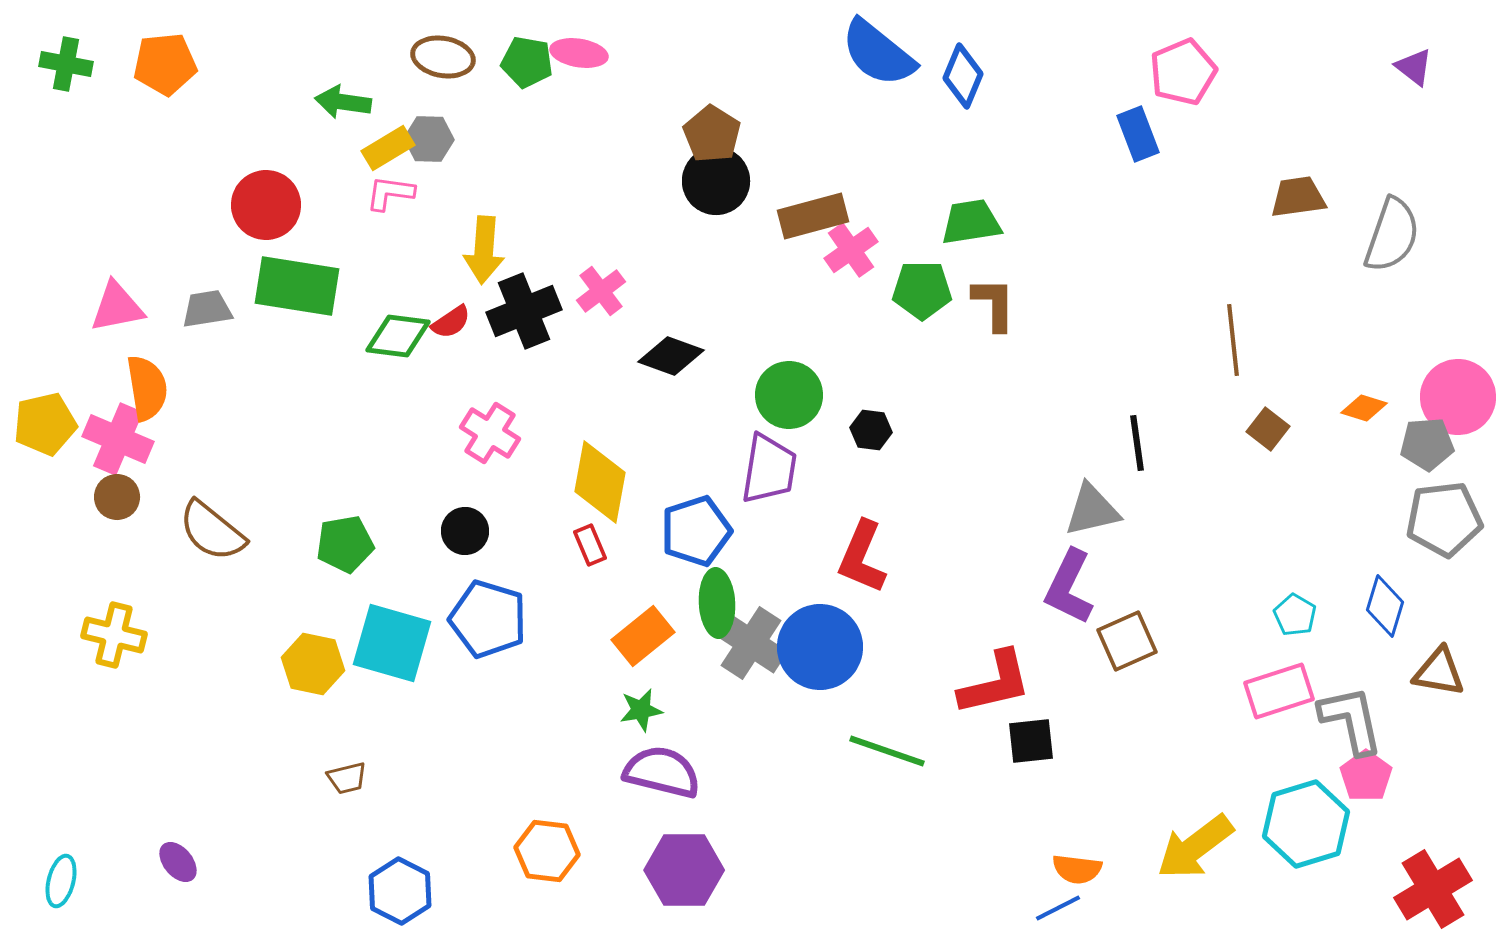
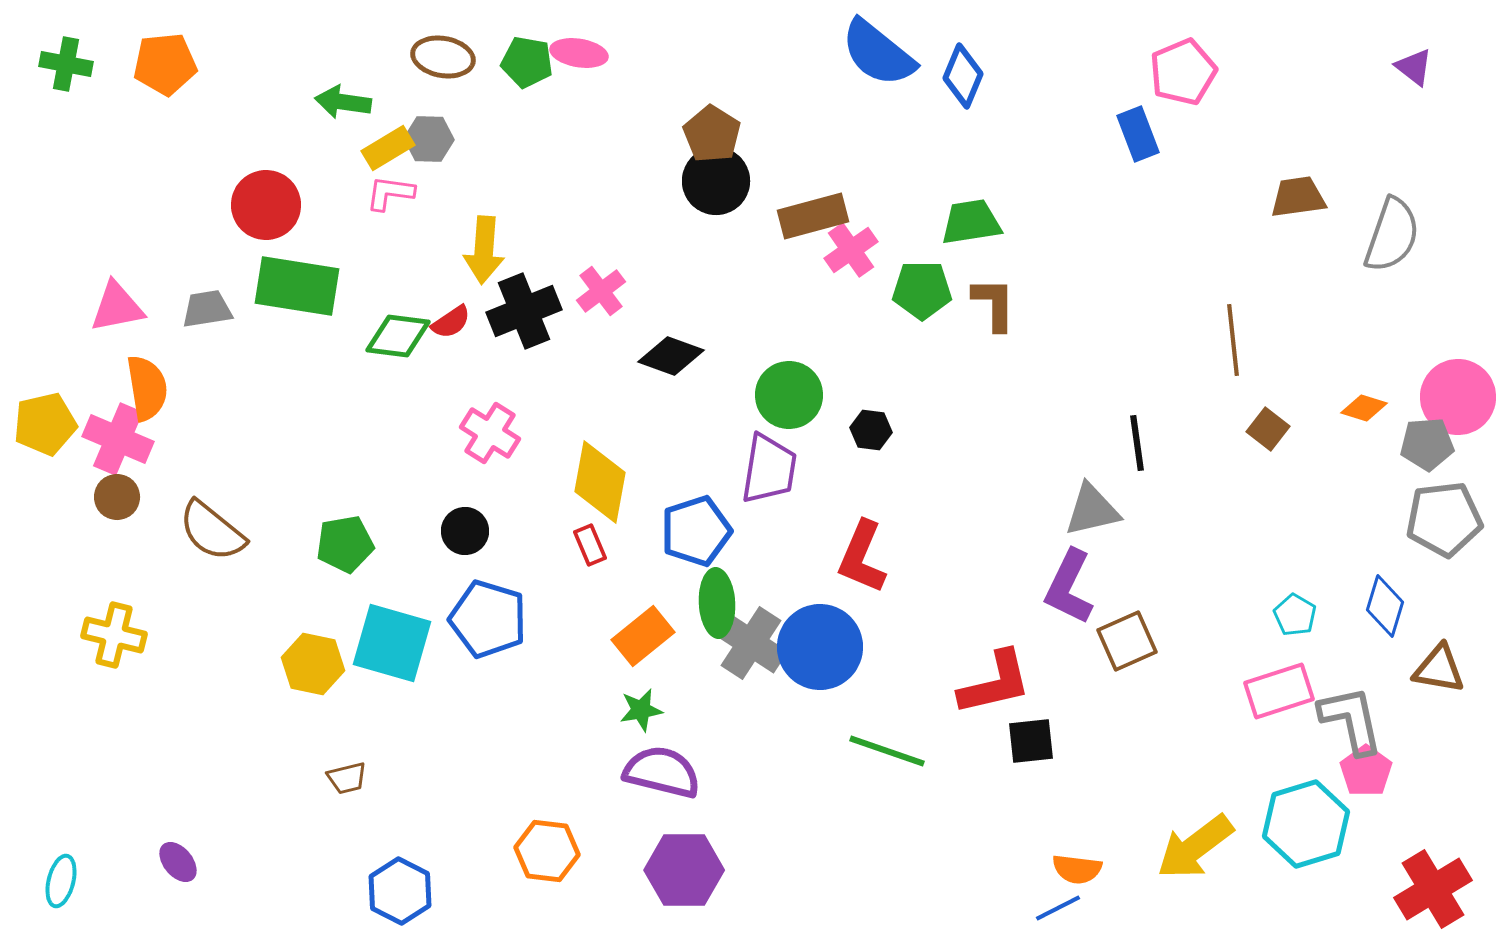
brown triangle at (1439, 672): moved 3 px up
pink pentagon at (1366, 776): moved 5 px up
